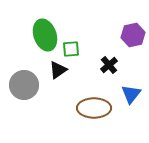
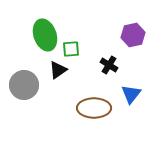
black cross: rotated 18 degrees counterclockwise
